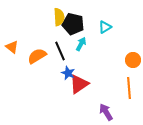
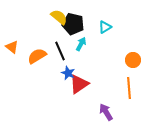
yellow semicircle: rotated 48 degrees counterclockwise
